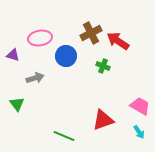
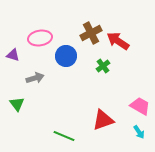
green cross: rotated 32 degrees clockwise
